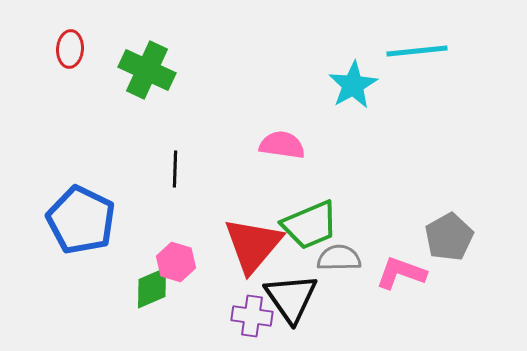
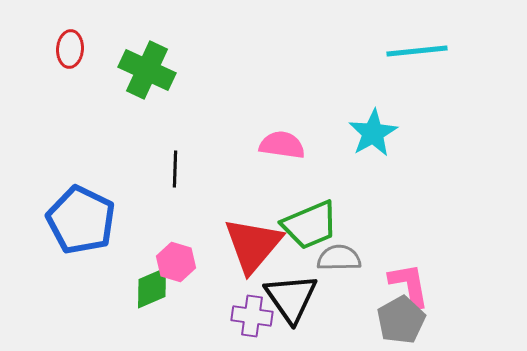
cyan star: moved 20 px right, 48 px down
gray pentagon: moved 48 px left, 83 px down
pink L-shape: moved 8 px right, 12 px down; rotated 60 degrees clockwise
